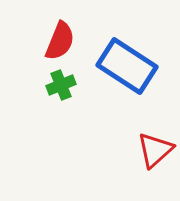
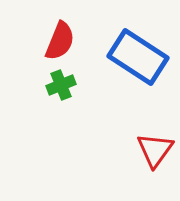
blue rectangle: moved 11 px right, 9 px up
red triangle: rotated 12 degrees counterclockwise
